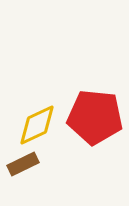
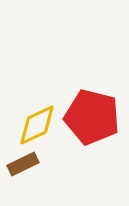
red pentagon: moved 3 px left; rotated 8 degrees clockwise
